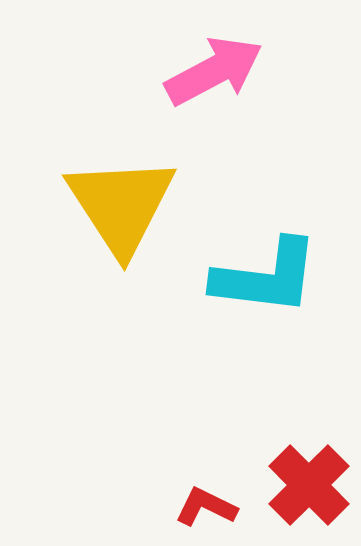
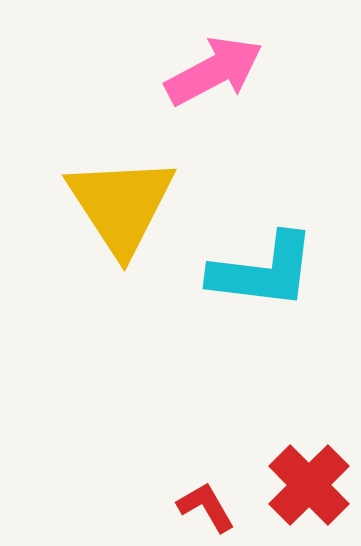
cyan L-shape: moved 3 px left, 6 px up
red L-shape: rotated 34 degrees clockwise
